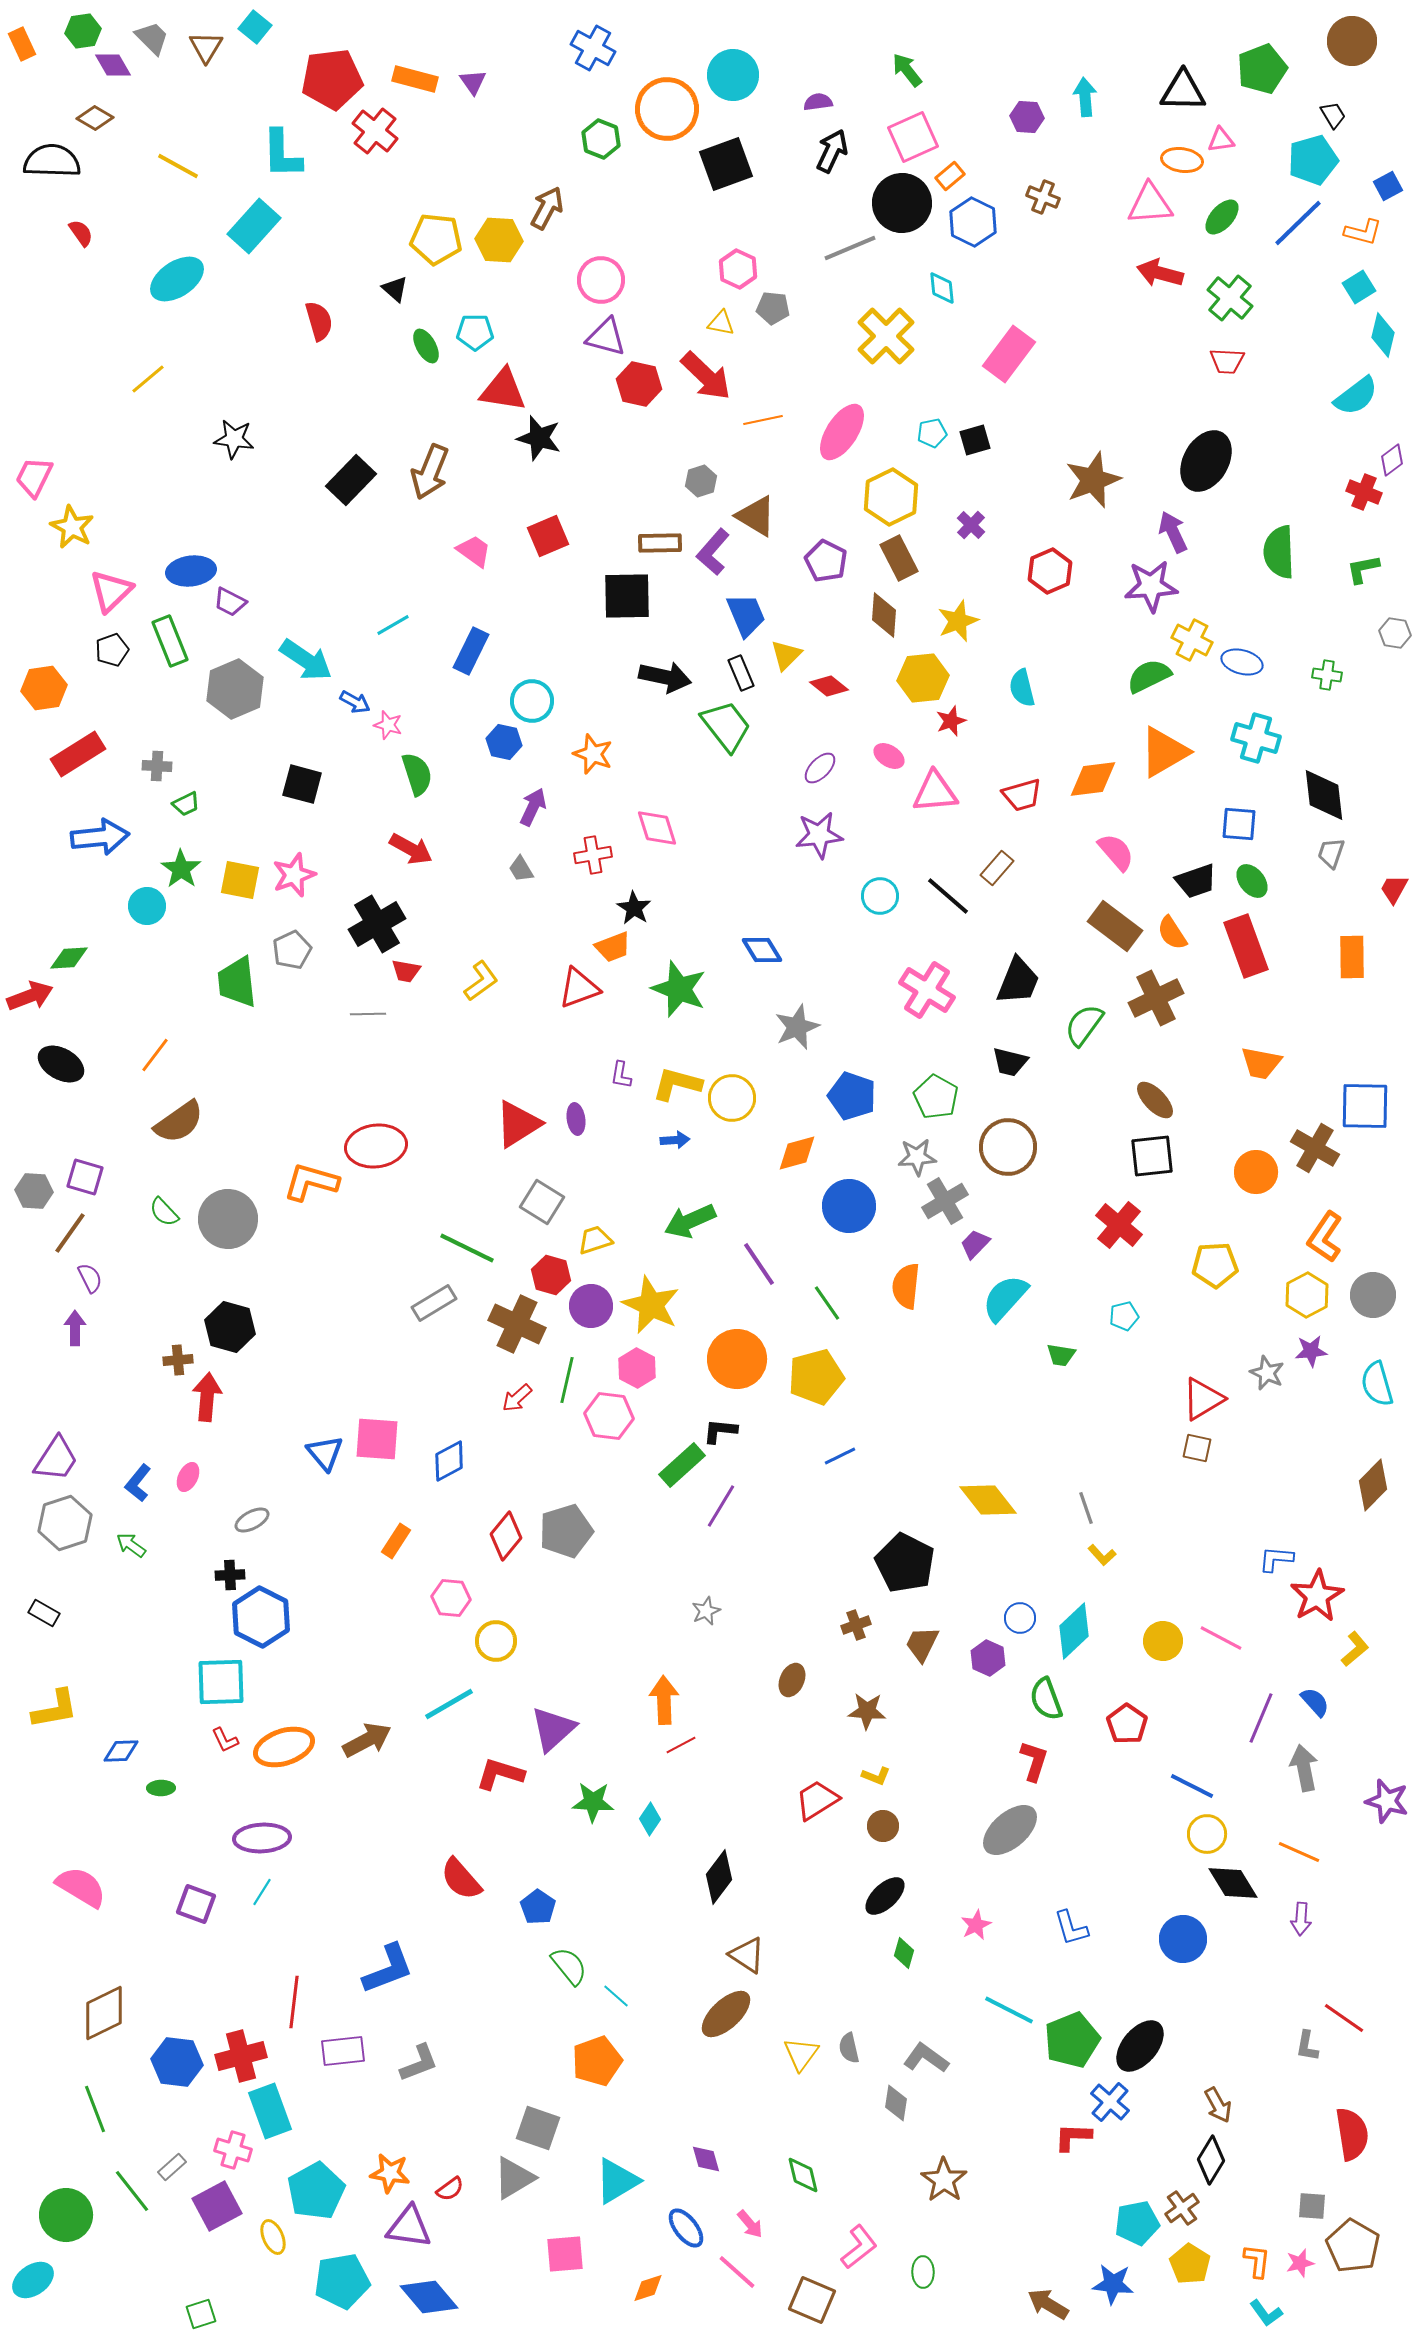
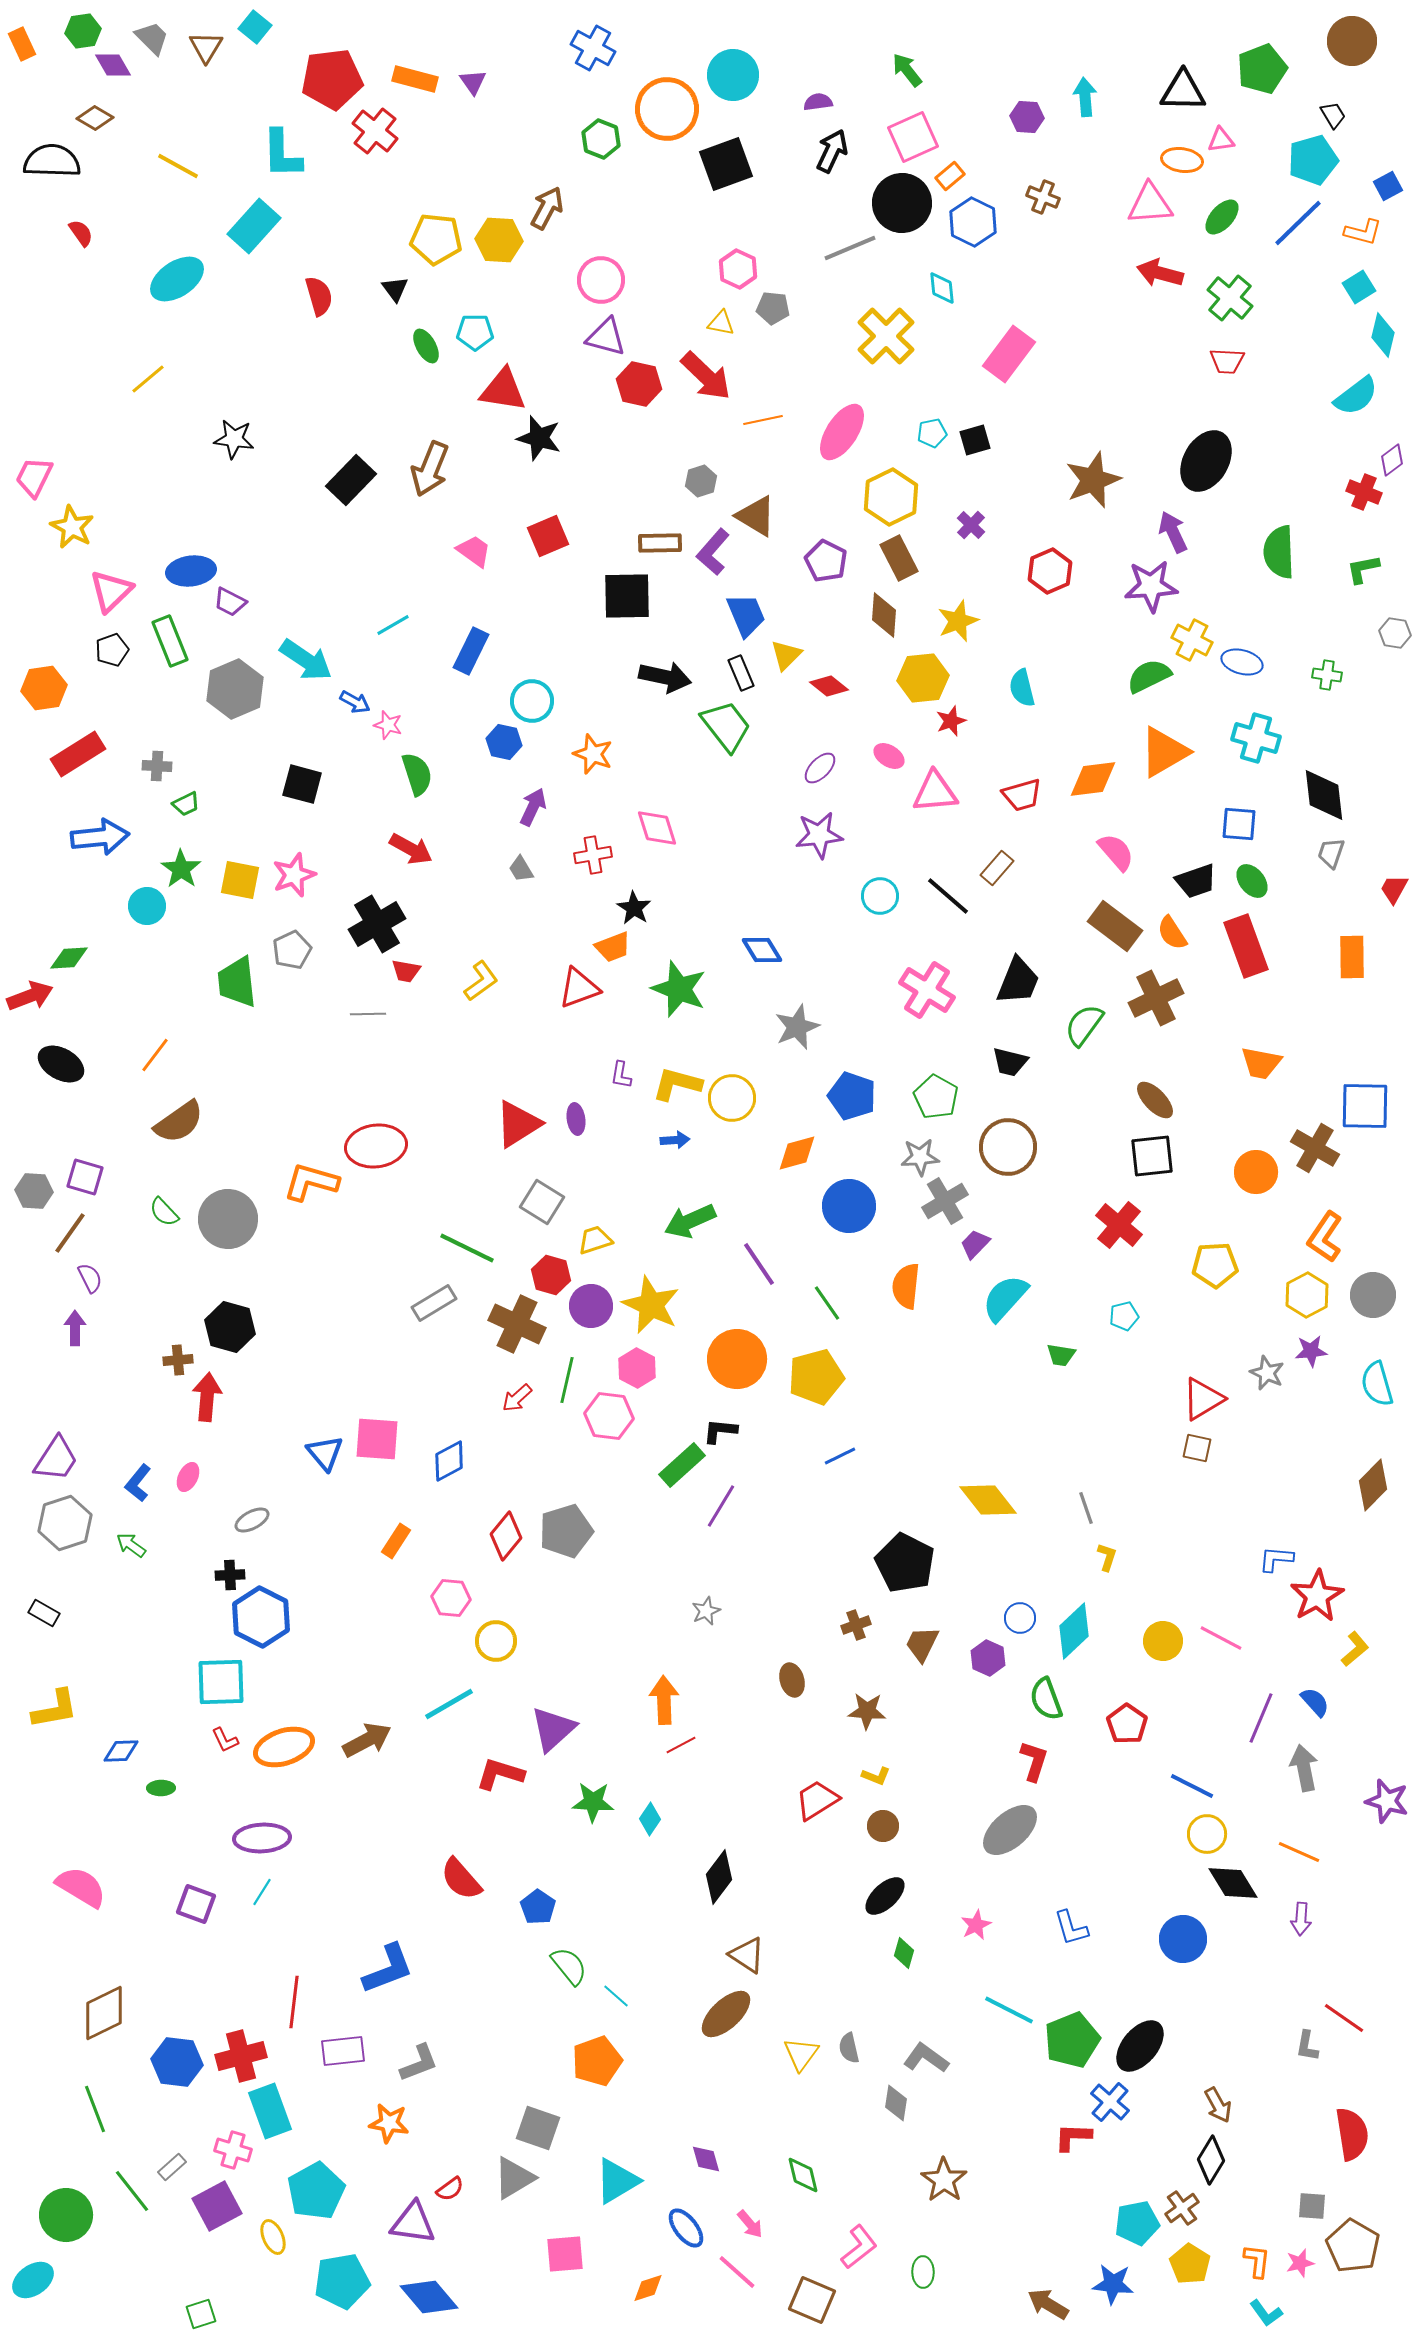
black triangle at (395, 289): rotated 12 degrees clockwise
red semicircle at (319, 321): moved 25 px up
brown arrow at (430, 472): moved 3 px up
gray star at (917, 1157): moved 3 px right
yellow L-shape at (1102, 1555): moved 5 px right, 2 px down; rotated 120 degrees counterclockwise
brown ellipse at (792, 1680): rotated 40 degrees counterclockwise
orange star at (390, 2173): moved 1 px left, 50 px up
purple triangle at (409, 2227): moved 4 px right, 4 px up
